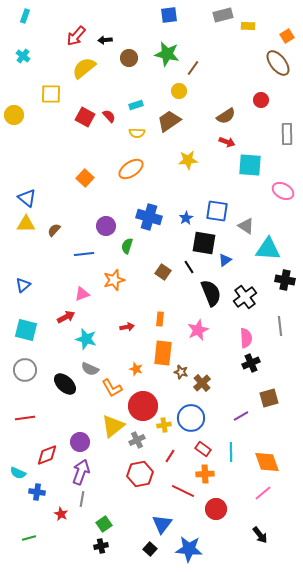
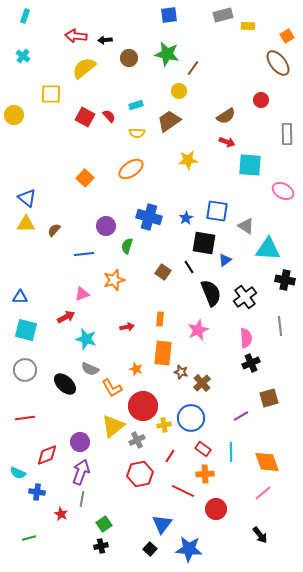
red arrow at (76, 36): rotated 55 degrees clockwise
blue triangle at (23, 285): moved 3 px left, 12 px down; rotated 42 degrees clockwise
